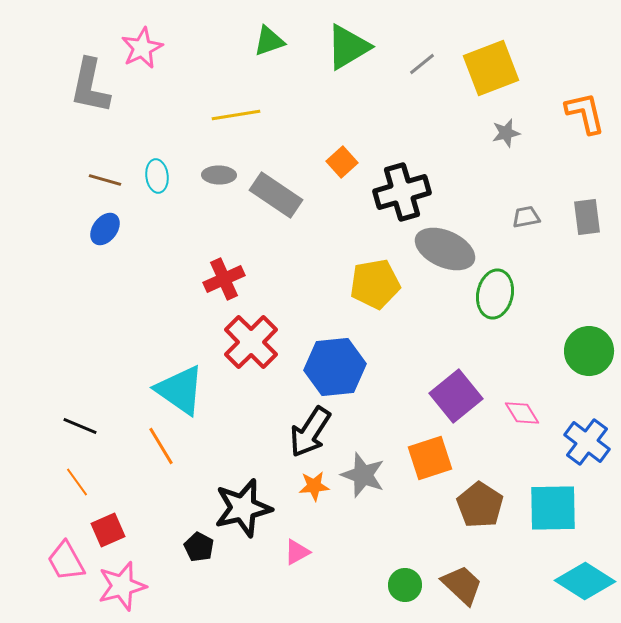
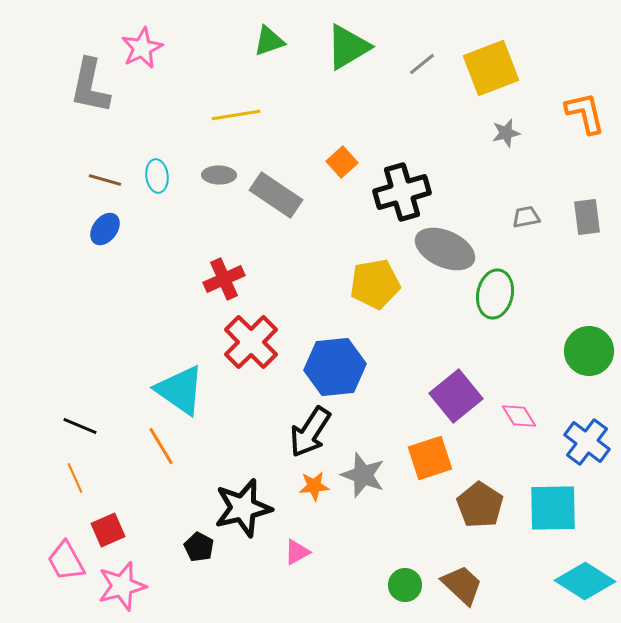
pink diamond at (522, 413): moved 3 px left, 3 px down
orange line at (77, 482): moved 2 px left, 4 px up; rotated 12 degrees clockwise
